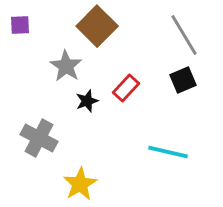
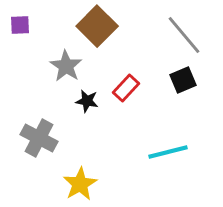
gray line: rotated 9 degrees counterclockwise
black star: rotated 30 degrees clockwise
cyan line: rotated 27 degrees counterclockwise
